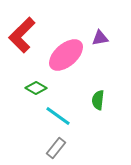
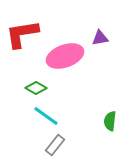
red L-shape: moved 1 px up; rotated 36 degrees clockwise
pink ellipse: moved 1 px left, 1 px down; rotated 21 degrees clockwise
green semicircle: moved 12 px right, 21 px down
cyan line: moved 12 px left
gray rectangle: moved 1 px left, 3 px up
